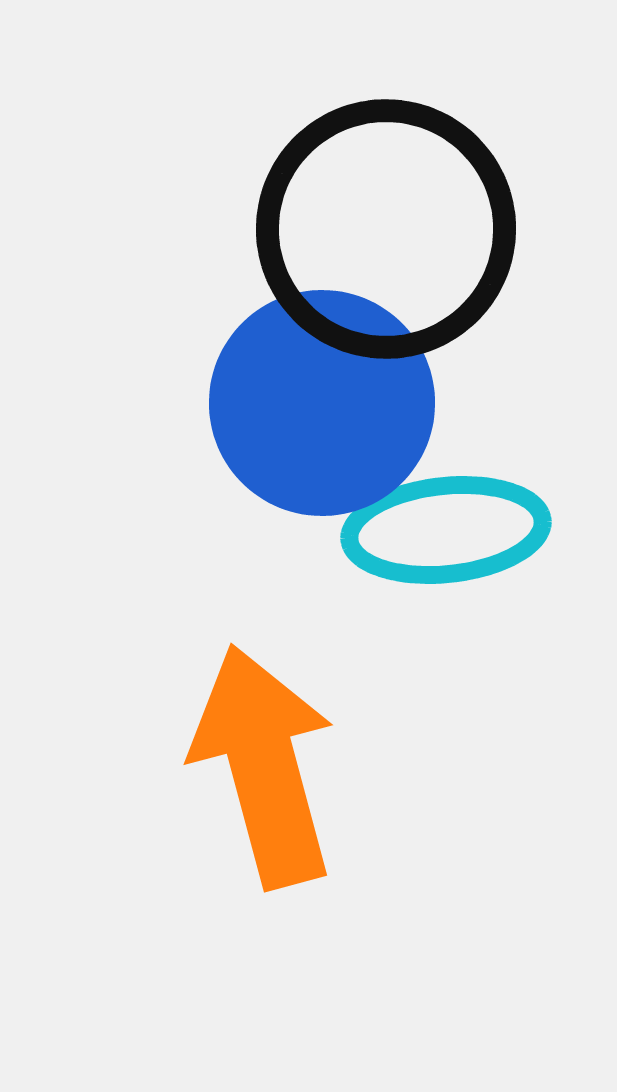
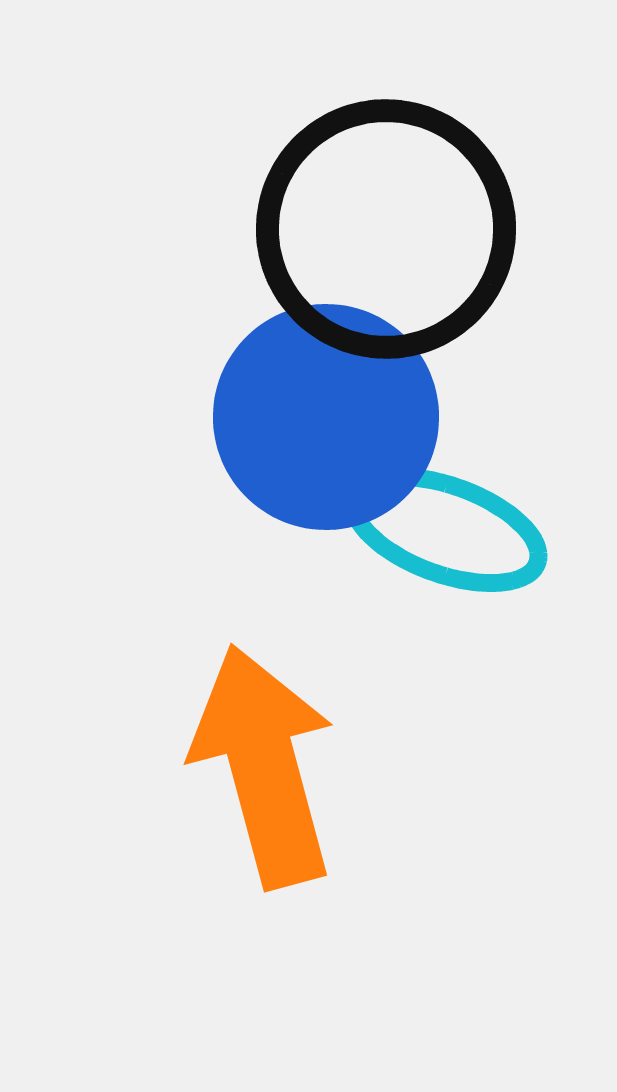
blue circle: moved 4 px right, 14 px down
cyan ellipse: rotated 26 degrees clockwise
